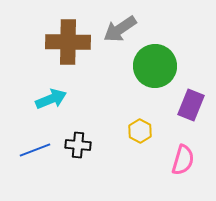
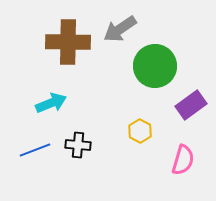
cyan arrow: moved 4 px down
purple rectangle: rotated 32 degrees clockwise
